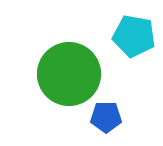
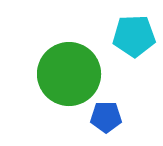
cyan pentagon: rotated 12 degrees counterclockwise
